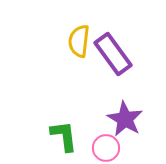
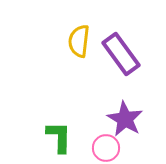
purple rectangle: moved 8 px right
green L-shape: moved 5 px left, 1 px down; rotated 8 degrees clockwise
